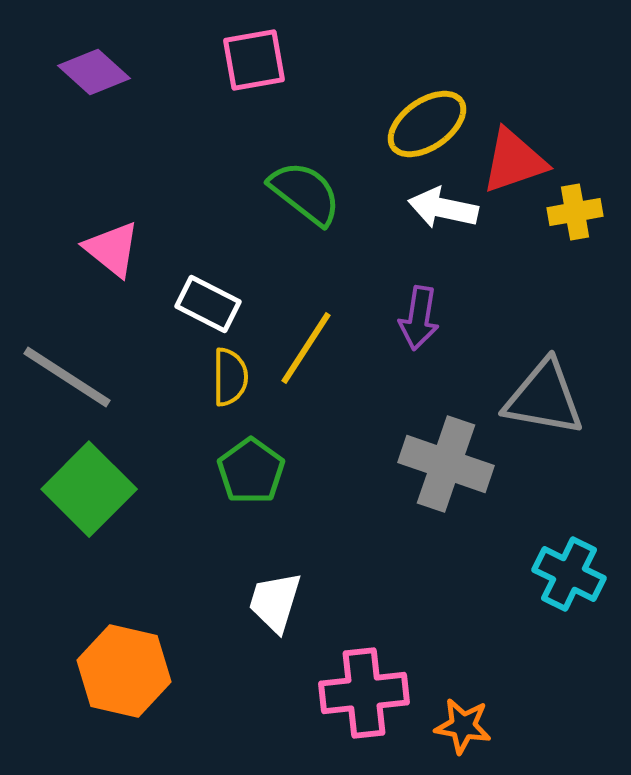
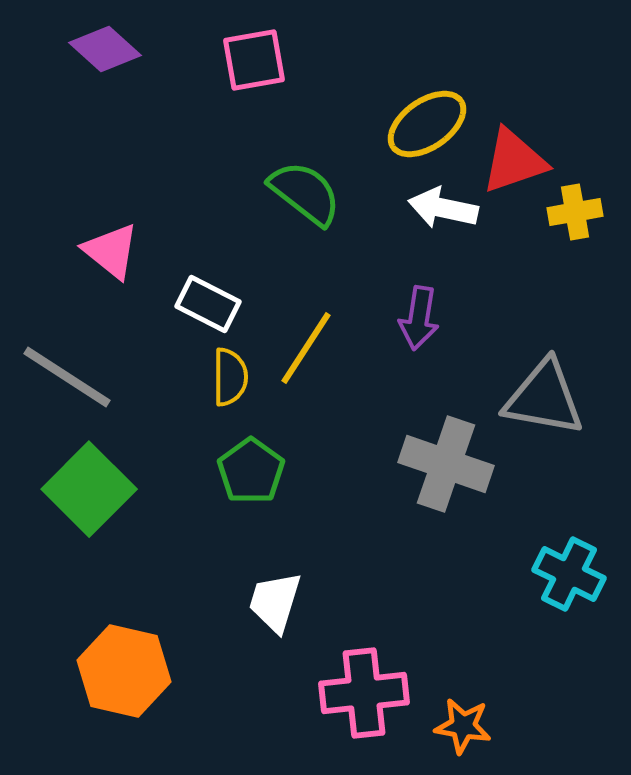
purple diamond: moved 11 px right, 23 px up
pink triangle: moved 1 px left, 2 px down
